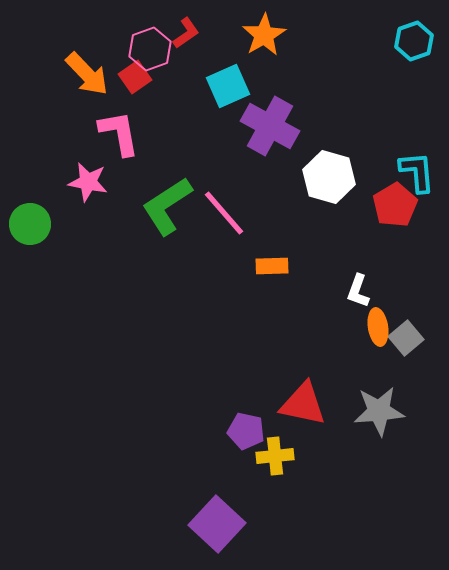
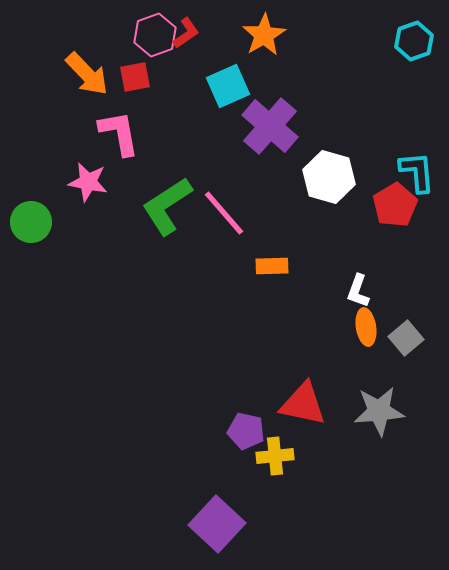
pink hexagon: moved 5 px right, 14 px up
red square: rotated 24 degrees clockwise
purple cross: rotated 12 degrees clockwise
green circle: moved 1 px right, 2 px up
orange ellipse: moved 12 px left
